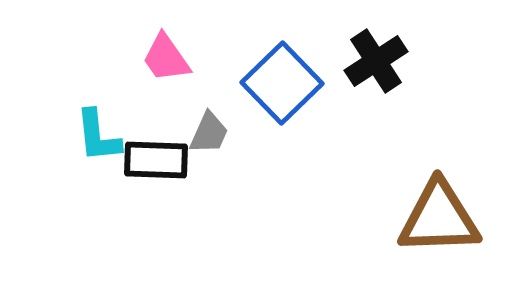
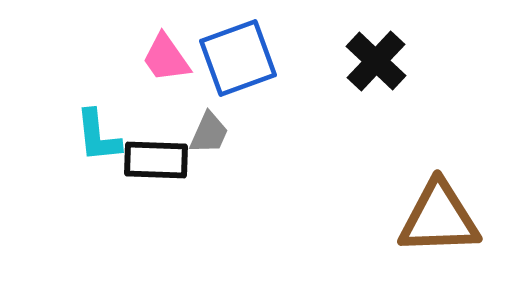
black cross: rotated 14 degrees counterclockwise
blue square: moved 44 px left, 25 px up; rotated 24 degrees clockwise
